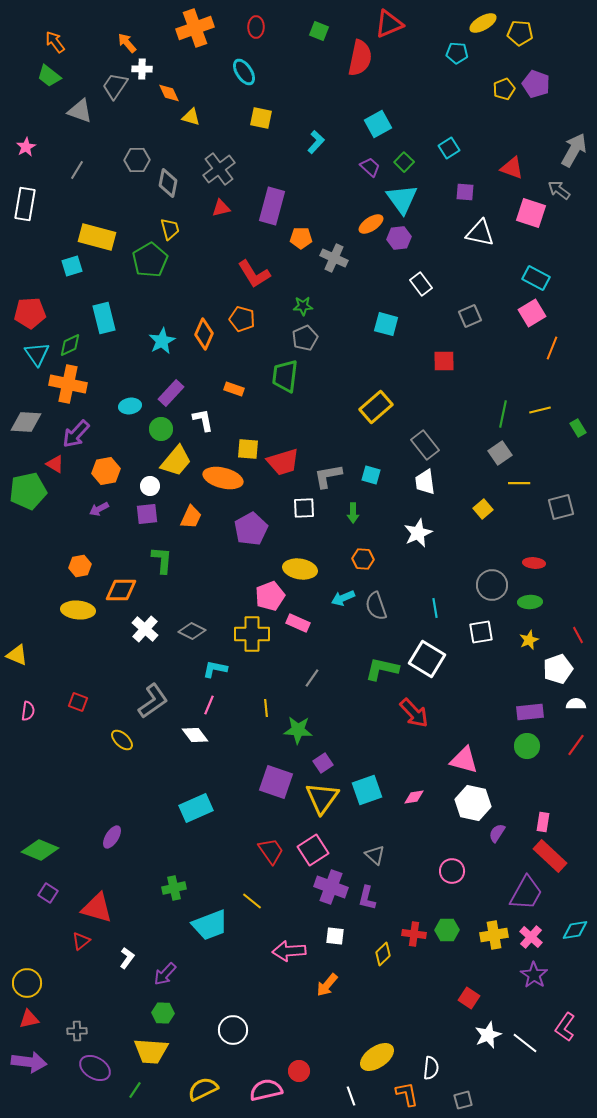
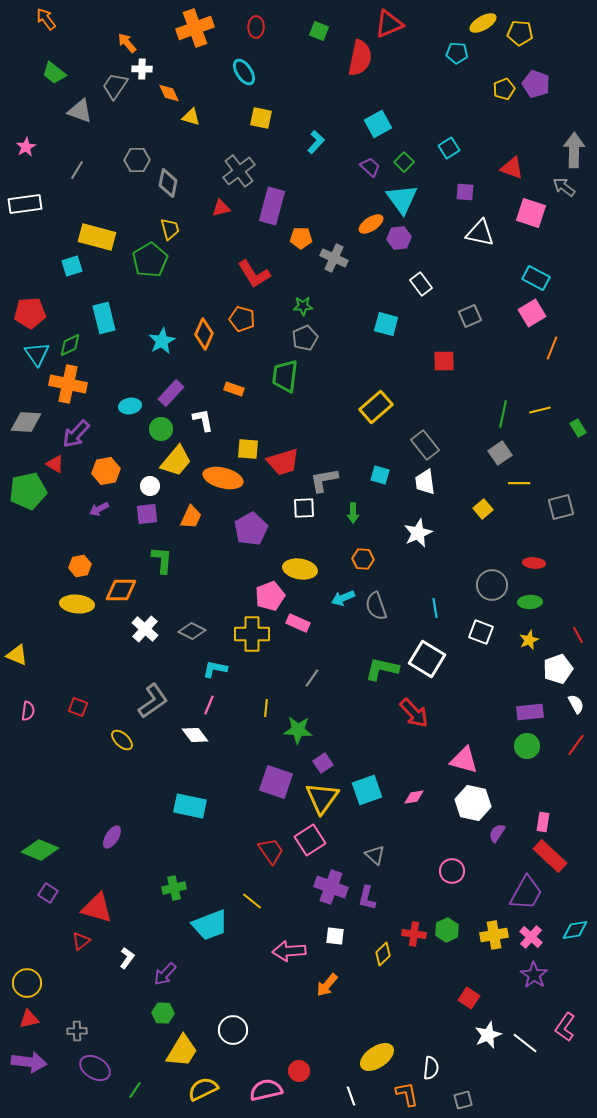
orange arrow at (55, 42): moved 9 px left, 23 px up
green trapezoid at (49, 76): moved 5 px right, 3 px up
gray arrow at (574, 150): rotated 28 degrees counterclockwise
gray cross at (219, 169): moved 20 px right, 2 px down
gray arrow at (559, 190): moved 5 px right, 3 px up
white rectangle at (25, 204): rotated 72 degrees clockwise
cyan square at (371, 475): moved 9 px right
gray L-shape at (328, 476): moved 4 px left, 4 px down
yellow ellipse at (78, 610): moved 1 px left, 6 px up
white square at (481, 632): rotated 30 degrees clockwise
red square at (78, 702): moved 5 px down
white semicircle at (576, 704): rotated 60 degrees clockwise
yellow line at (266, 708): rotated 12 degrees clockwise
cyan rectangle at (196, 808): moved 6 px left, 2 px up; rotated 36 degrees clockwise
pink square at (313, 850): moved 3 px left, 10 px up
green hexagon at (447, 930): rotated 25 degrees counterclockwise
yellow trapezoid at (151, 1051): moved 31 px right; rotated 63 degrees counterclockwise
